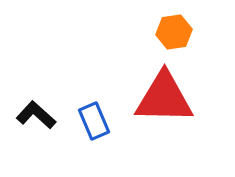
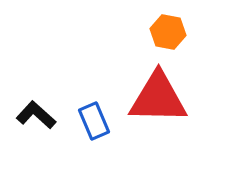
orange hexagon: moved 6 px left; rotated 20 degrees clockwise
red triangle: moved 6 px left
